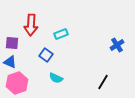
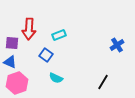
red arrow: moved 2 px left, 4 px down
cyan rectangle: moved 2 px left, 1 px down
